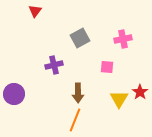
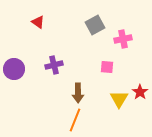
red triangle: moved 3 px right, 11 px down; rotated 32 degrees counterclockwise
gray square: moved 15 px right, 13 px up
purple circle: moved 25 px up
